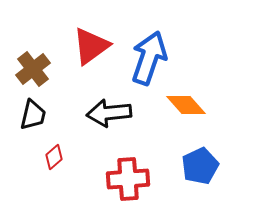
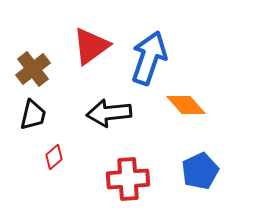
blue pentagon: moved 5 px down
